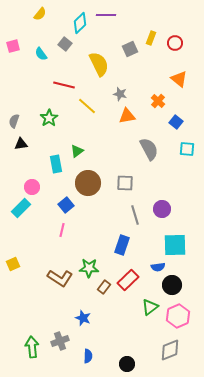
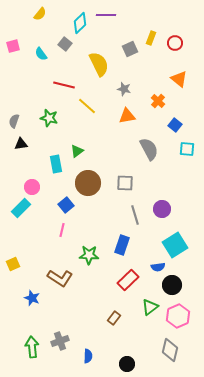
gray star at (120, 94): moved 4 px right, 5 px up
green star at (49, 118): rotated 24 degrees counterclockwise
blue square at (176, 122): moved 1 px left, 3 px down
cyan square at (175, 245): rotated 30 degrees counterclockwise
green star at (89, 268): moved 13 px up
brown rectangle at (104, 287): moved 10 px right, 31 px down
blue star at (83, 318): moved 51 px left, 20 px up
gray diamond at (170, 350): rotated 55 degrees counterclockwise
